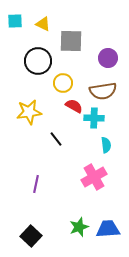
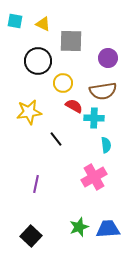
cyan square: rotated 14 degrees clockwise
